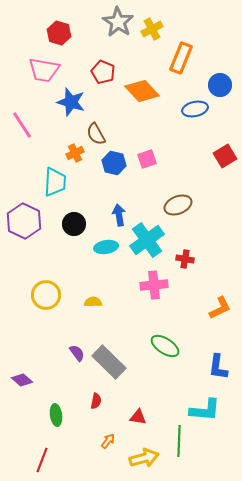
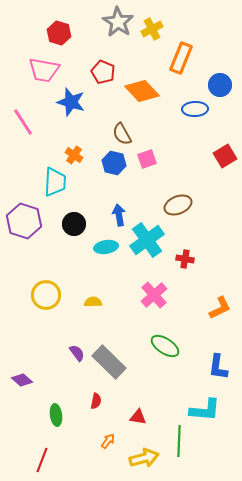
blue ellipse at (195, 109): rotated 10 degrees clockwise
pink line at (22, 125): moved 1 px right, 3 px up
brown semicircle at (96, 134): moved 26 px right
orange cross at (75, 153): moved 1 px left, 2 px down; rotated 30 degrees counterclockwise
purple hexagon at (24, 221): rotated 8 degrees counterclockwise
pink cross at (154, 285): moved 10 px down; rotated 36 degrees counterclockwise
